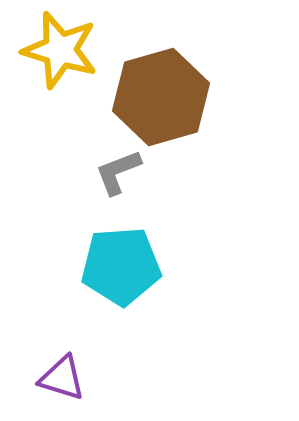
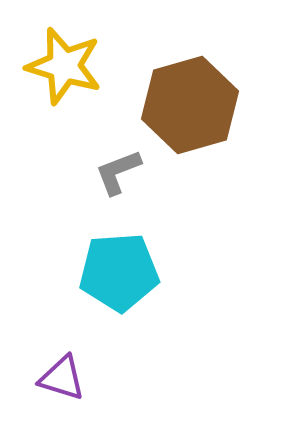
yellow star: moved 4 px right, 16 px down
brown hexagon: moved 29 px right, 8 px down
cyan pentagon: moved 2 px left, 6 px down
